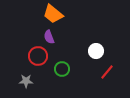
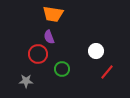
orange trapezoid: rotated 30 degrees counterclockwise
red circle: moved 2 px up
